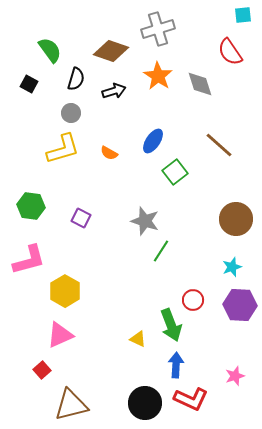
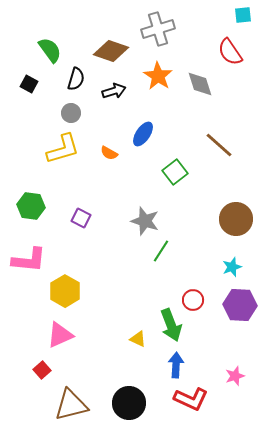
blue ellipse: moved 10 px left, 7 px up
pink L-shape: rotated 21 degrees clockwise
black circle: moved 16 px left
